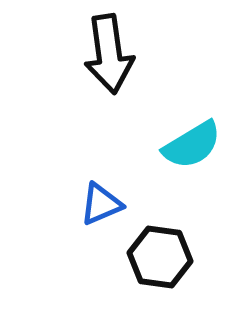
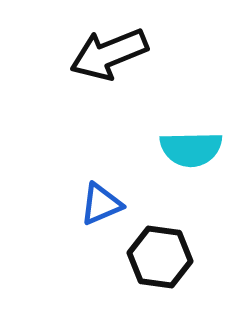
black arrow: rotated 76 degrees clockwise
cyan semicircle: moved 1 px left, 4 px down; rotated 30 degrees clockwise
